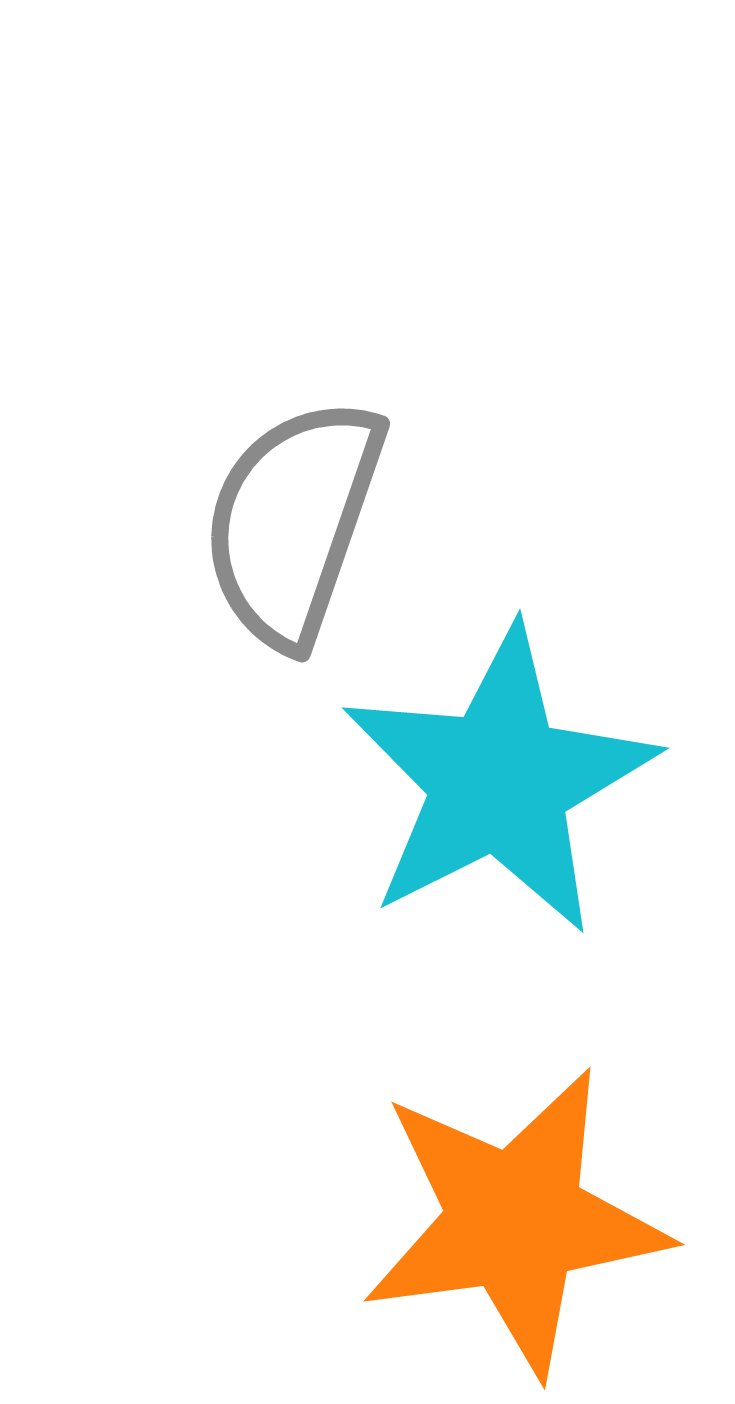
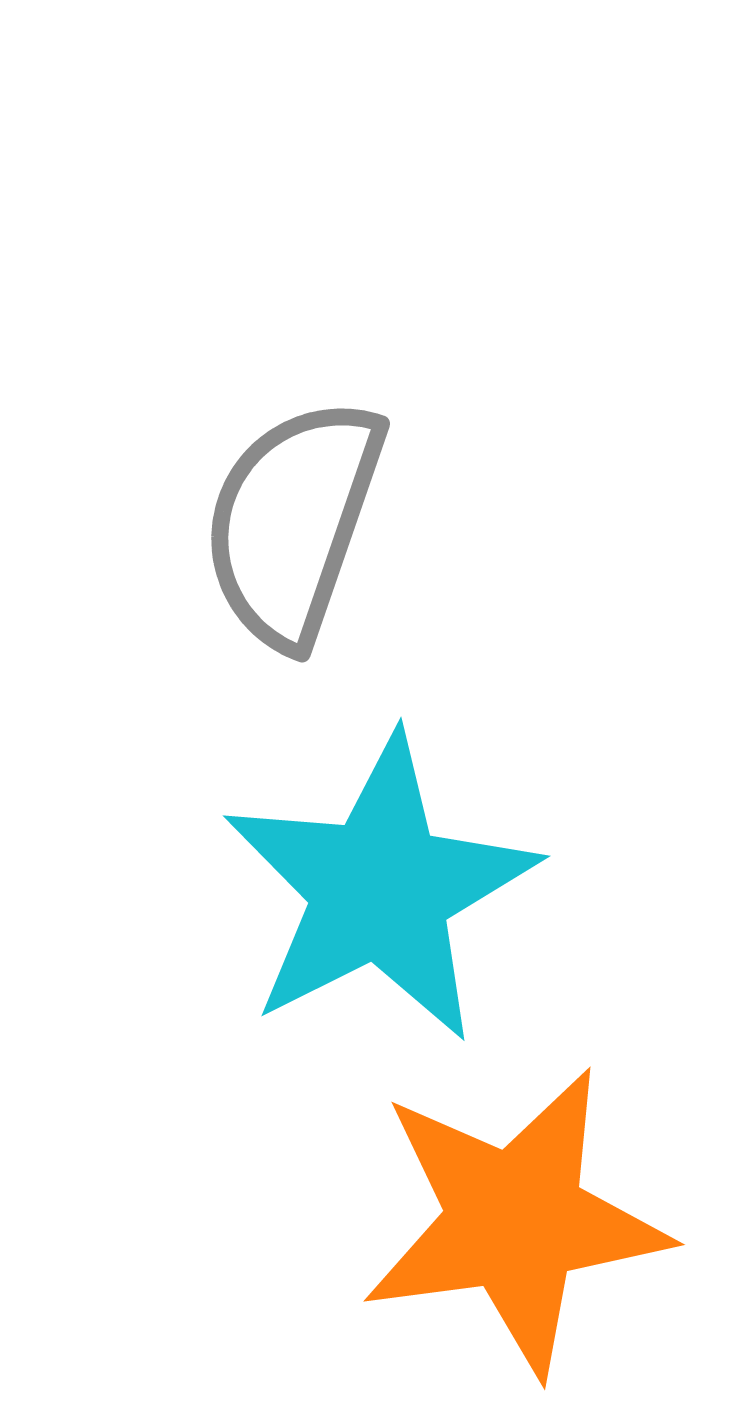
cyan star: moved 119 px left, 108 px down
